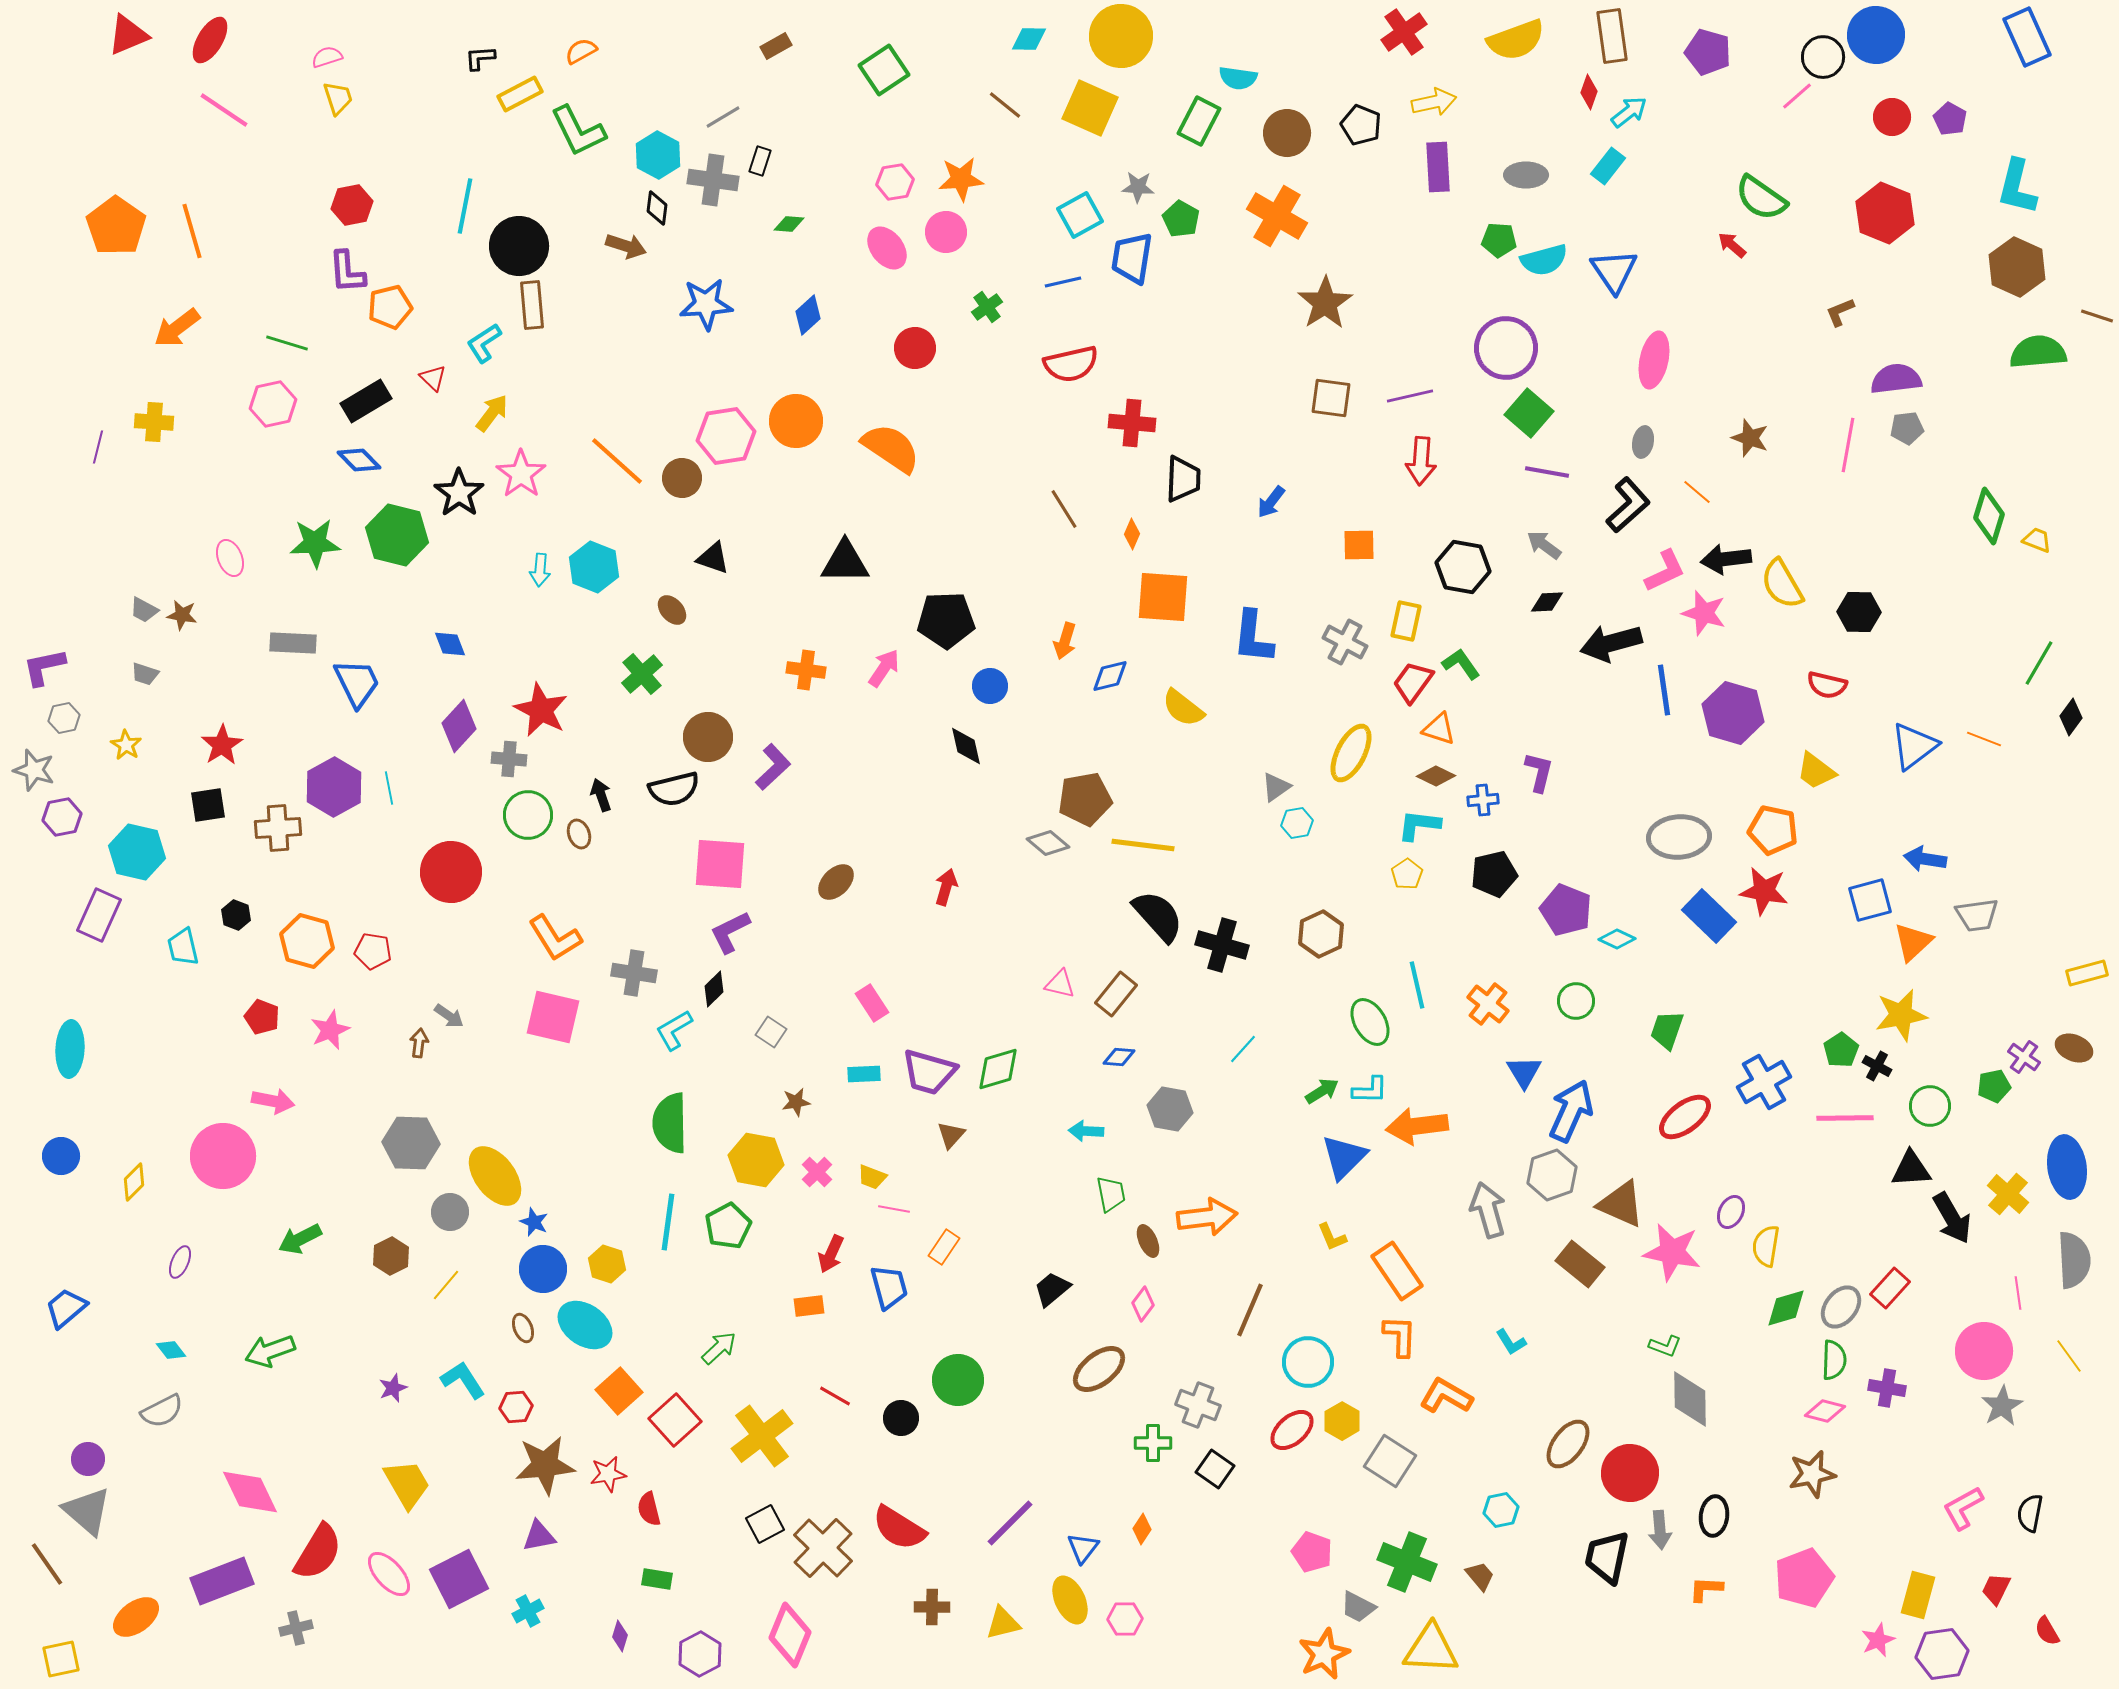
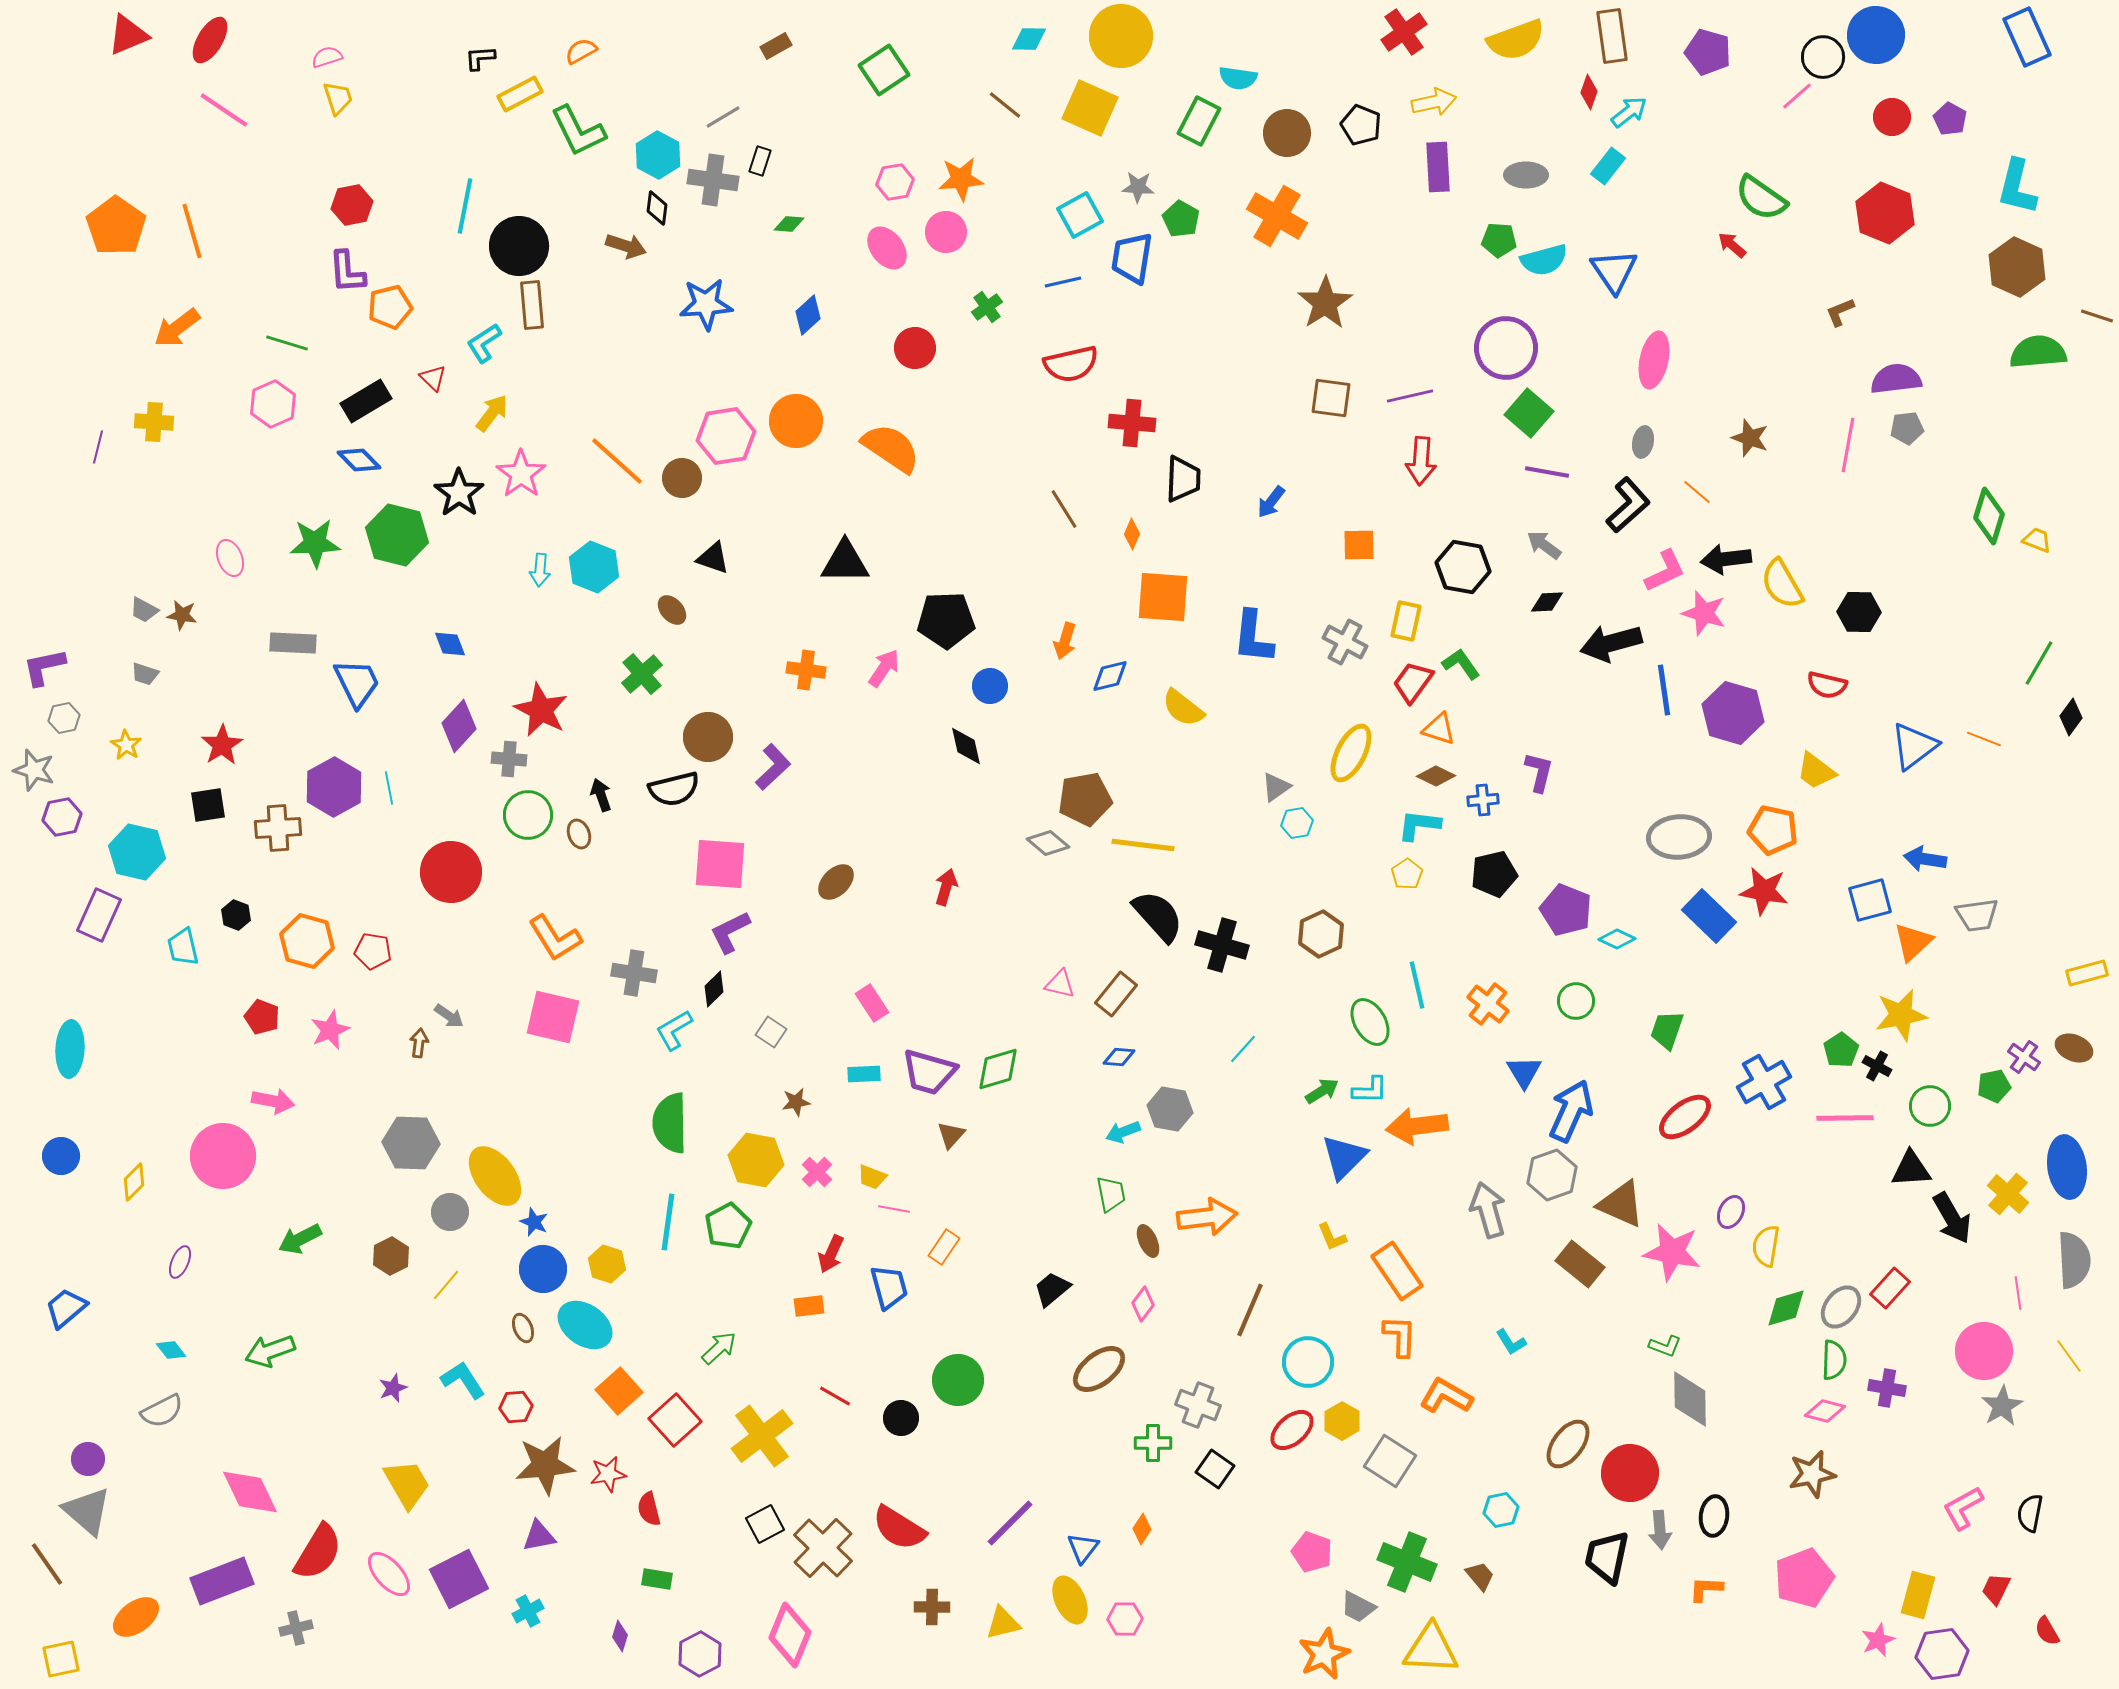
pink hexagon at (273, 404): rotated 12 degrees counterclockwise
cyan arrow at (1086, 1131): moved 37 px right, 1 px down; rotated 24 degrees counterclockwise
